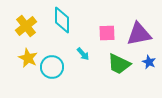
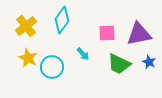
cyan diamond: rotated 36 degrees clockwise
